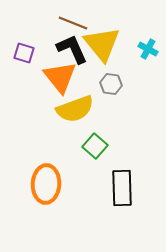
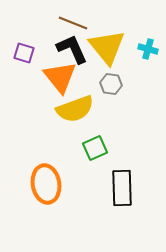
yellow triangle: moved 5 px right, 3 px down
cyan cross: rotated 12 degrees counterclockwise
green square: moved 2 px down; rotated 25 degrees clockwise
orange ellipse: rotated 12 degrees counterclockwise
